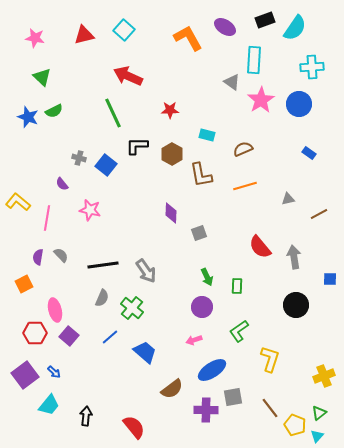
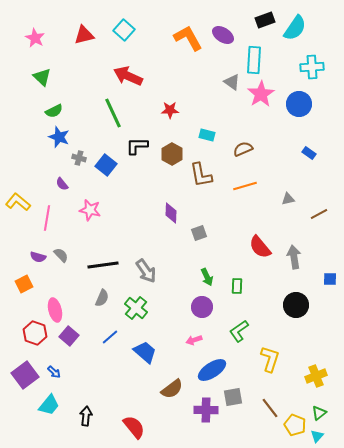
purple ellipse at (225, 27): moved 2 px left, 8 px down
pink star at (35, 38): rotated 18 degrees clockwise
pink star at (261, 100): moved 6 px up
blue star at (28, 117): moved 31 px right, 20 px down
purple semicircle at (38, 257): rotated 84 degrees counterclockwise
green cross at (132, 308): moved 4 px right
red hexagon at (35, 333): rotated 20 degrees clockwise
yellow cross at (324, 376): moved 8 px left
